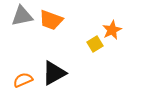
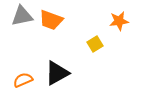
orange star: moved 7 px right, 9 px up; rotated 18 degrees clockwise
black triangle: moved 3 px right
